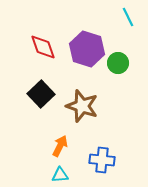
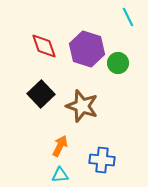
red diamond: moved 1 px right, 1 px up
